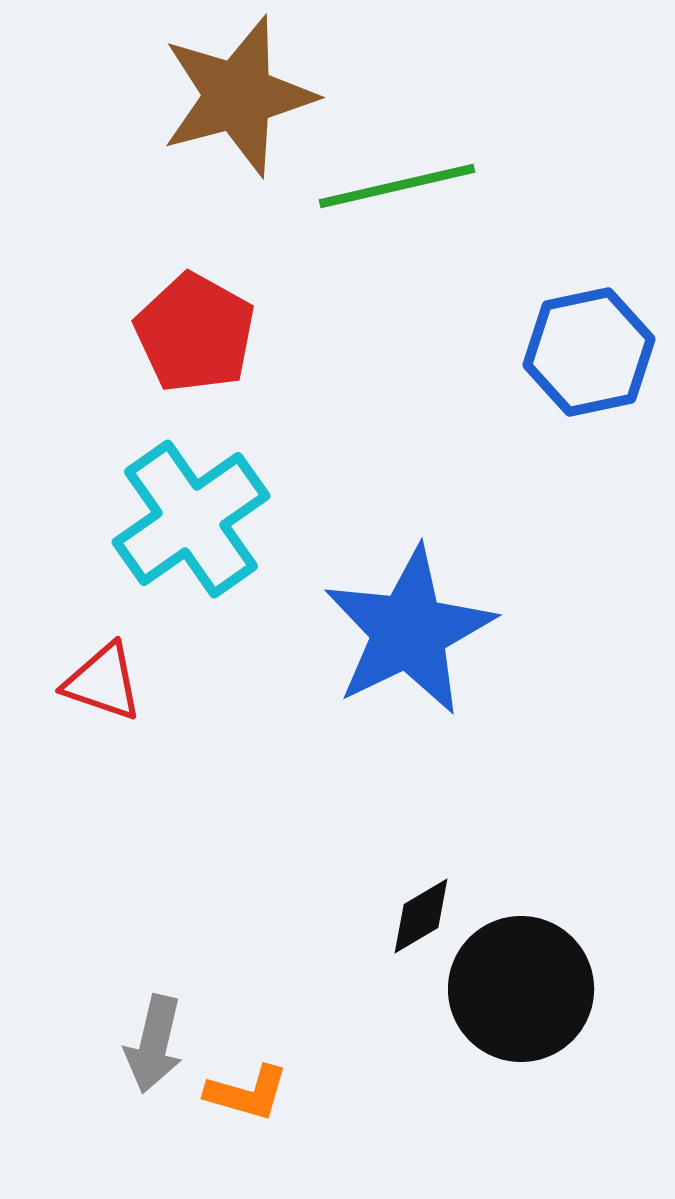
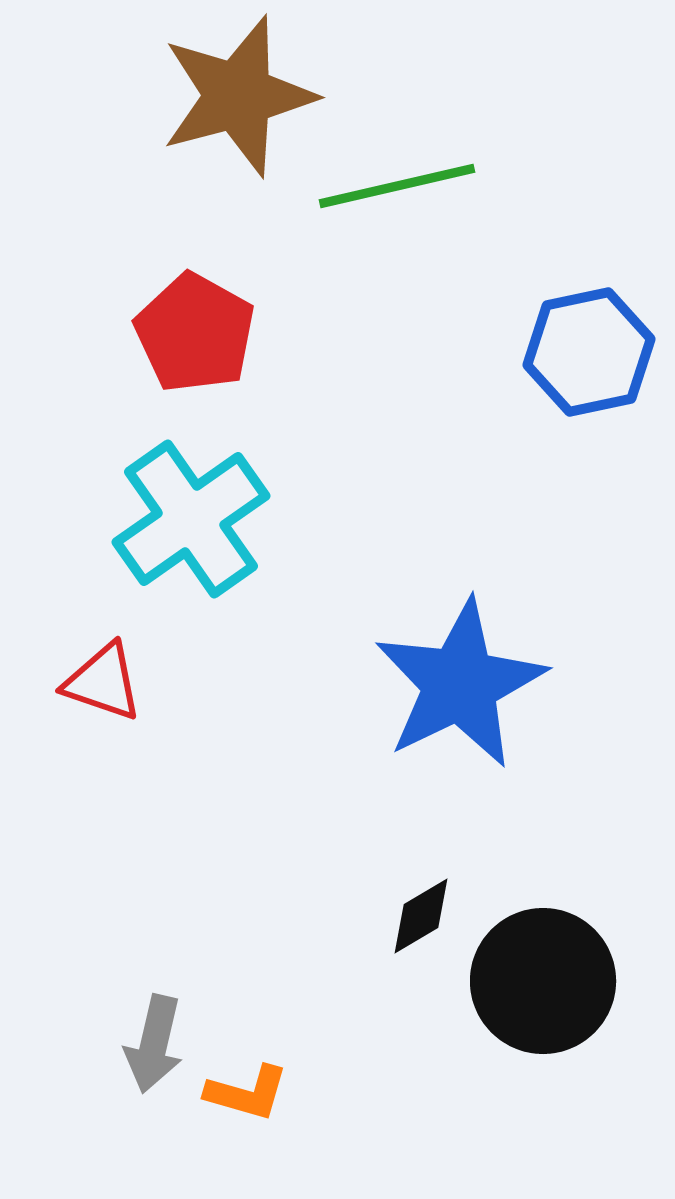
blue star: moved 51 px right, 53 px down
black circle: moved 22 px right, 8 px up
